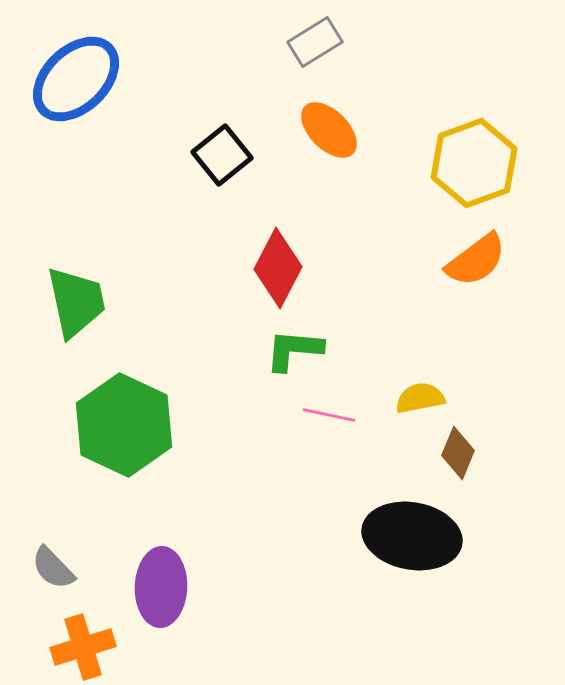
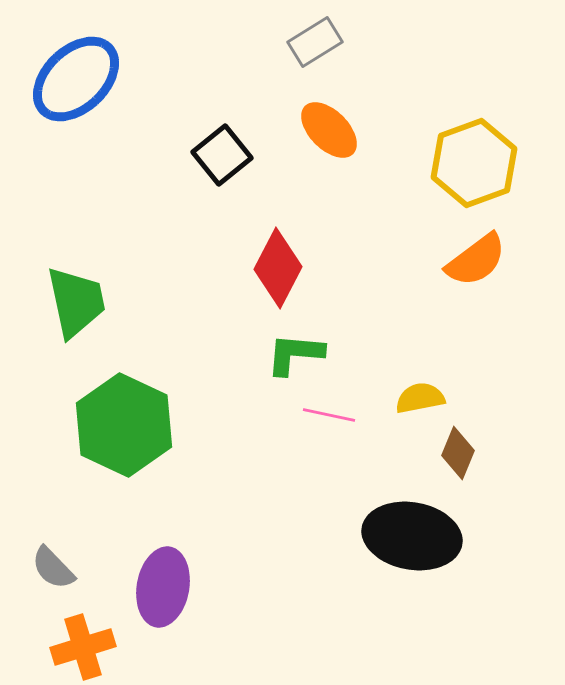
green L-shape: moved 1 px right, 4 px down
purple ellipse: moved 2 px right; rotated 8 degrees clockwise
